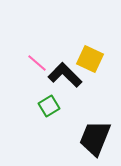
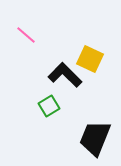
pink line: moved 11 px left, 28 px up
